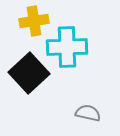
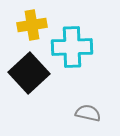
yellow cross: moved 2 px left, 4 px down
cyan cross: moved 5 px right
